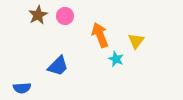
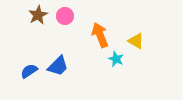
yellow triangle: rotated 36 degrees counterclockwise
blue semicircle: moved 7 px right, 17 px up; rotated 150 degrees clockwise
